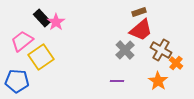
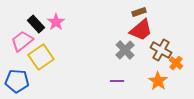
black rectangle: moved 6 px left, 6 px down
